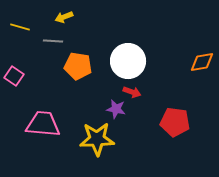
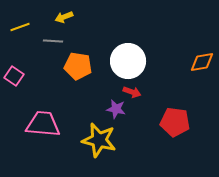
yellow line: rotated 36 degrees counterclockwise
yellow star: moved 2 px right, 1 px down; rotated 16 degrees clockwise
